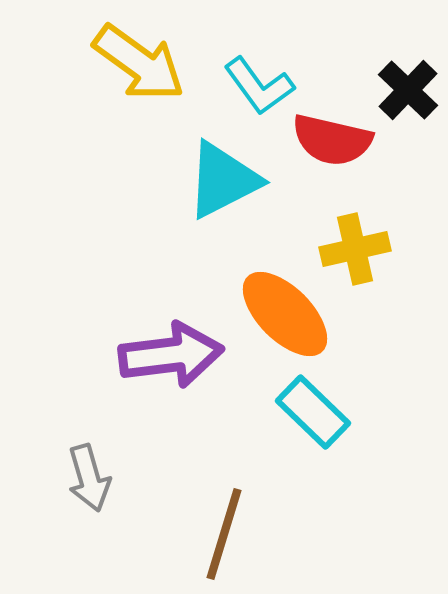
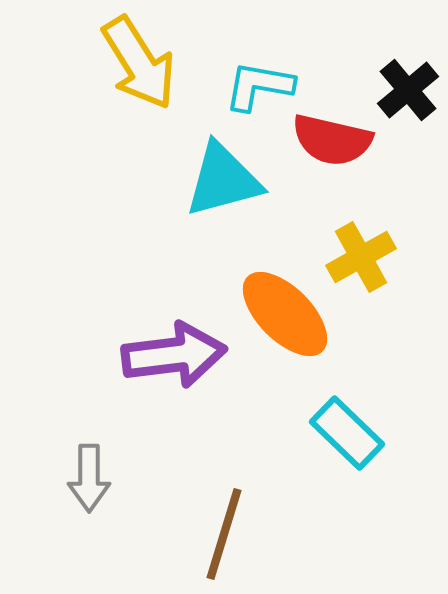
yellow arrow: rotated 22 degrees clockwise
cyan L-shape: rotated 136 degrees clockwise
black cross: rotated 6 degrees clockwise
cyan triangle: rotated 12 degrees clockwise
yellow cross: moved 6 px right, 8 px down; rotated 16 degrees counterclockwise
purple arrow: moved 3 px right
cyan rectangle: moved 34 px right, 21 px down
gray arrow: rotated 16 degrees clockwise
